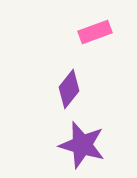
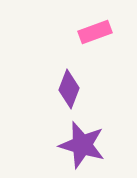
purple diamond: rotated 18 degrees counterclockwise
